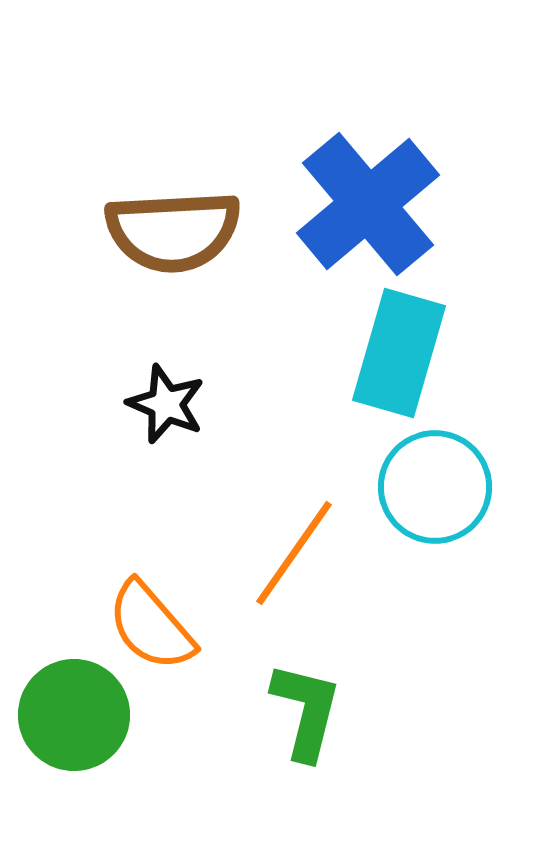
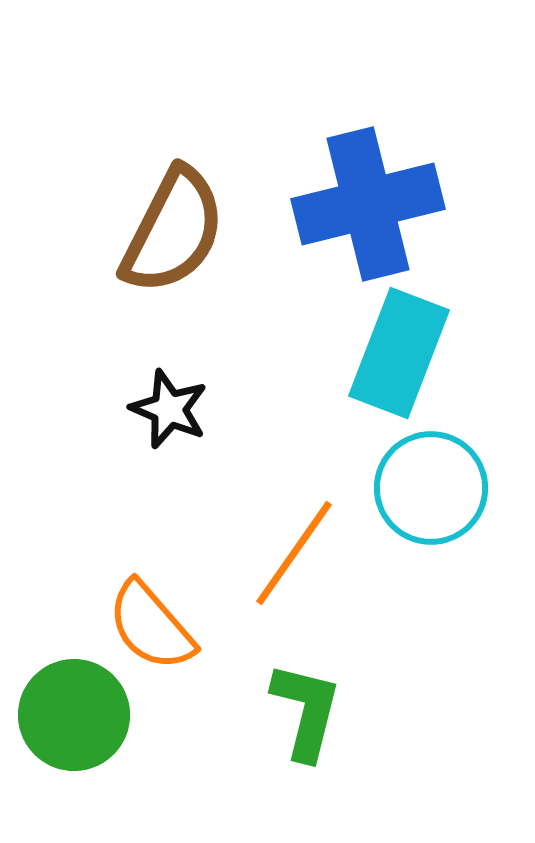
blue cross: rotated 26 degrees clockwise
brown semicircle: rotated 60 degrees counterclockwise
cyan rectangle: rotated 5 degrees clockwise
black star: moved 3 px right, 5 px down
cyan circle: moved 4 px left, 1 px down
